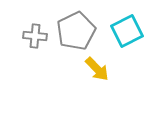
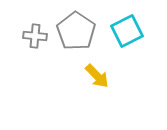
gray pentagon: rotated 12 degrees counterclockwise
yellow arrow: moved 7 px down
